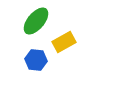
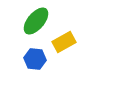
blue hexagon: moved 1 px left, 1 px up
